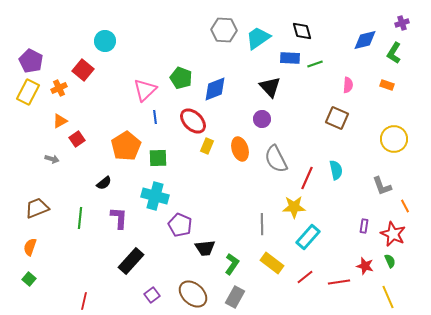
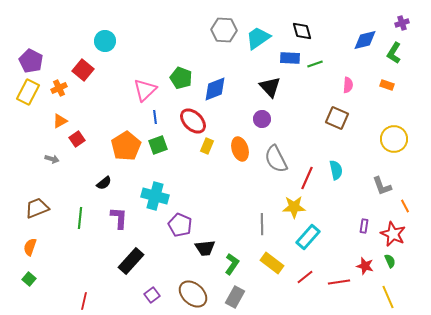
green square at (158, 158): moved 13 px up; rotated 18 degrees counterclockwise
